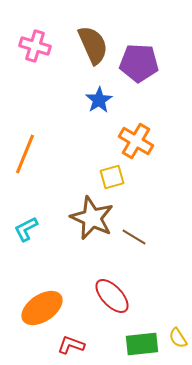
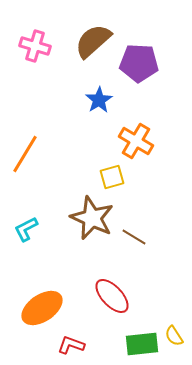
brown semicircle: moved 4 px up; rotated 108 degrees counterclockwise
orange line: rotated 9 degrees clockwise
yellow semicircle: moved 4 px left, 2 px up
